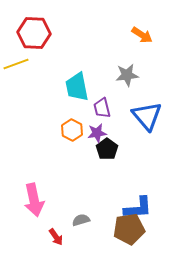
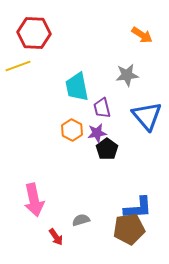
yellow line: moved 2 px right, 2 px down
